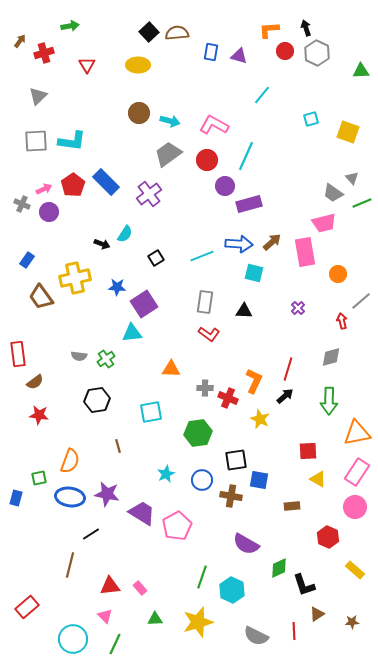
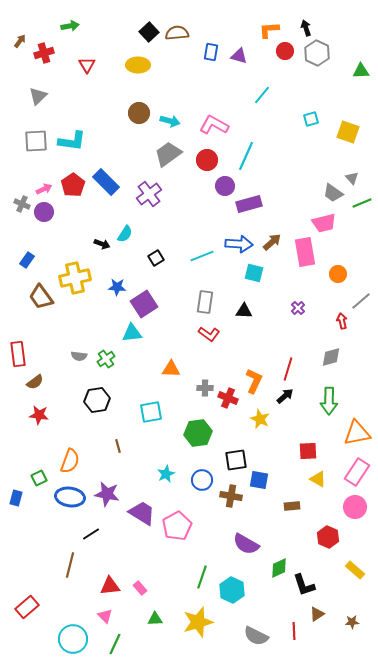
purple circle at (49, 212): moved 5 px left
green square at (39, 478): rotated 14 degrees counterclockwise
